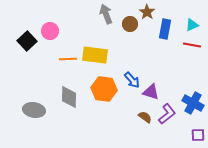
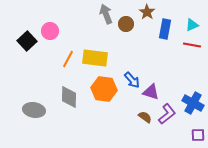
brown circle: moved 4 px left
yellow rectangle: moved 3 px down
orange line: rotated 60 degrees counterclockwise
